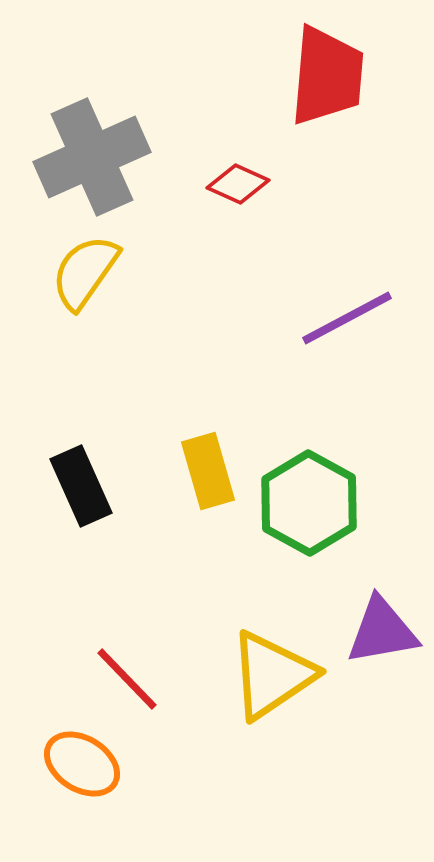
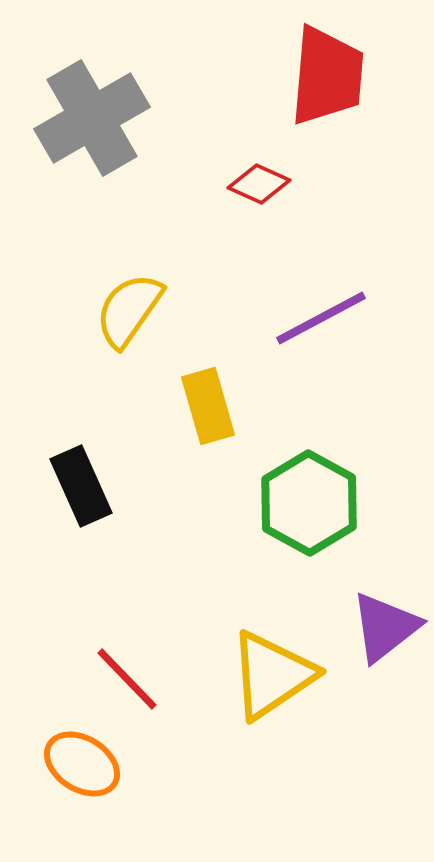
gray cross: moved 39 px up; rotated 6 degrees counterclockwise
red diamond: moved 21 px right
yellow semicircle: moved 44 px right, 38 px down
purple line: moved 26 px left
yellow rectangle: moved 65 px up
purple triangle: moved 3 px right, 4 px up; rotated 28 degrees counterclockwise
